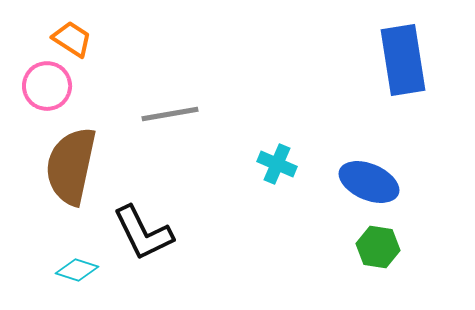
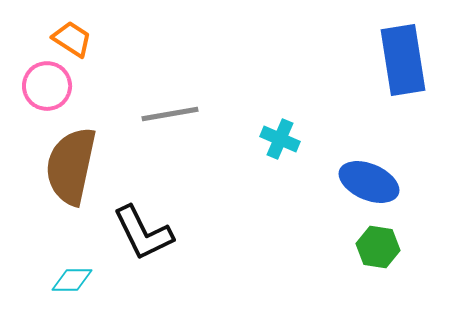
cyan cross: moved 3 px right, 25 px up
cyan diamond: moved 5 px left, 10 px down; rotated 18 degrees counterclockwise
